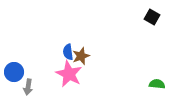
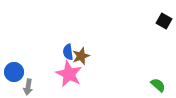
black square: moved 12 px right, 4 px down
green semicircle: moved 1 px right, 1 px down; rotated 35 degrees clockwise
